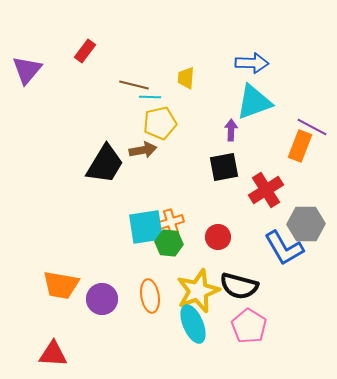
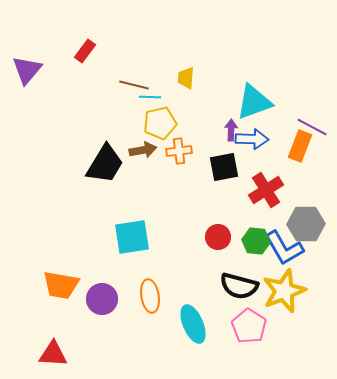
blue arrow: moved 76 px down
orange cross: moved 8 px right, 71 px up; rotated 10 degrees clockwise
cyan square: moved 14 px left, 10 px down
green hexagon: moved 87 px right, 2 px up
yellow star: moved 86 px right
